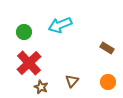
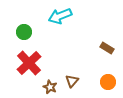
cyan arrow: moved 9 px up
brown star: moved 9 px right
